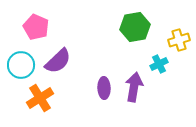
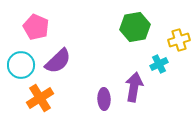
purple ellipse: moved 11 px down
